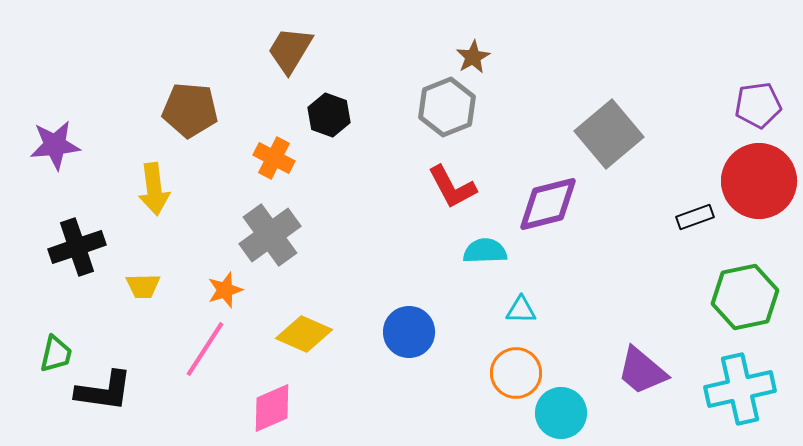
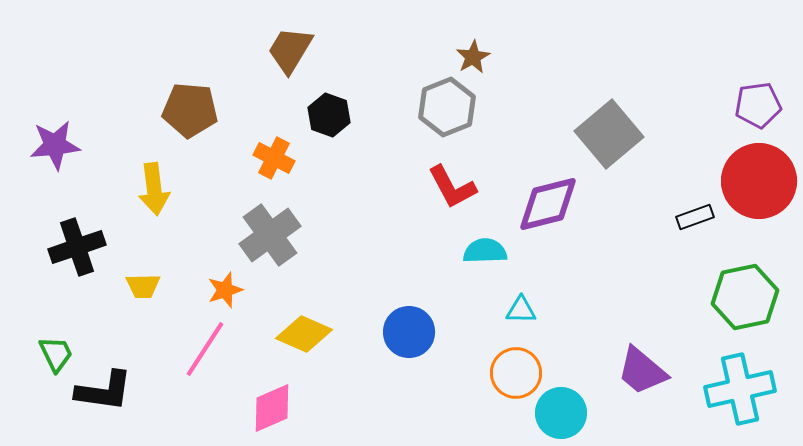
green trapezoid: rotated 39 degrees counterclockwise
